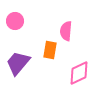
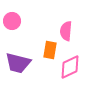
pink circle: moved 3 px left
purple trapezoid: rotated 116 degrees counterclockwise
pink diamond: moved 9 px left, 6 px up
